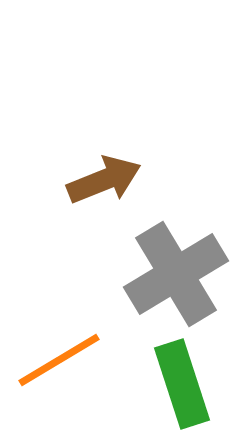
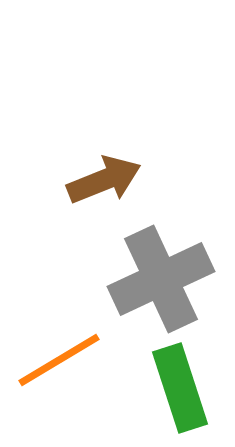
gray cross: moved 15 px left, 5 px down; rotated 6 degrees clockwise
green rectangle: moved 2 px left, 4 px down
